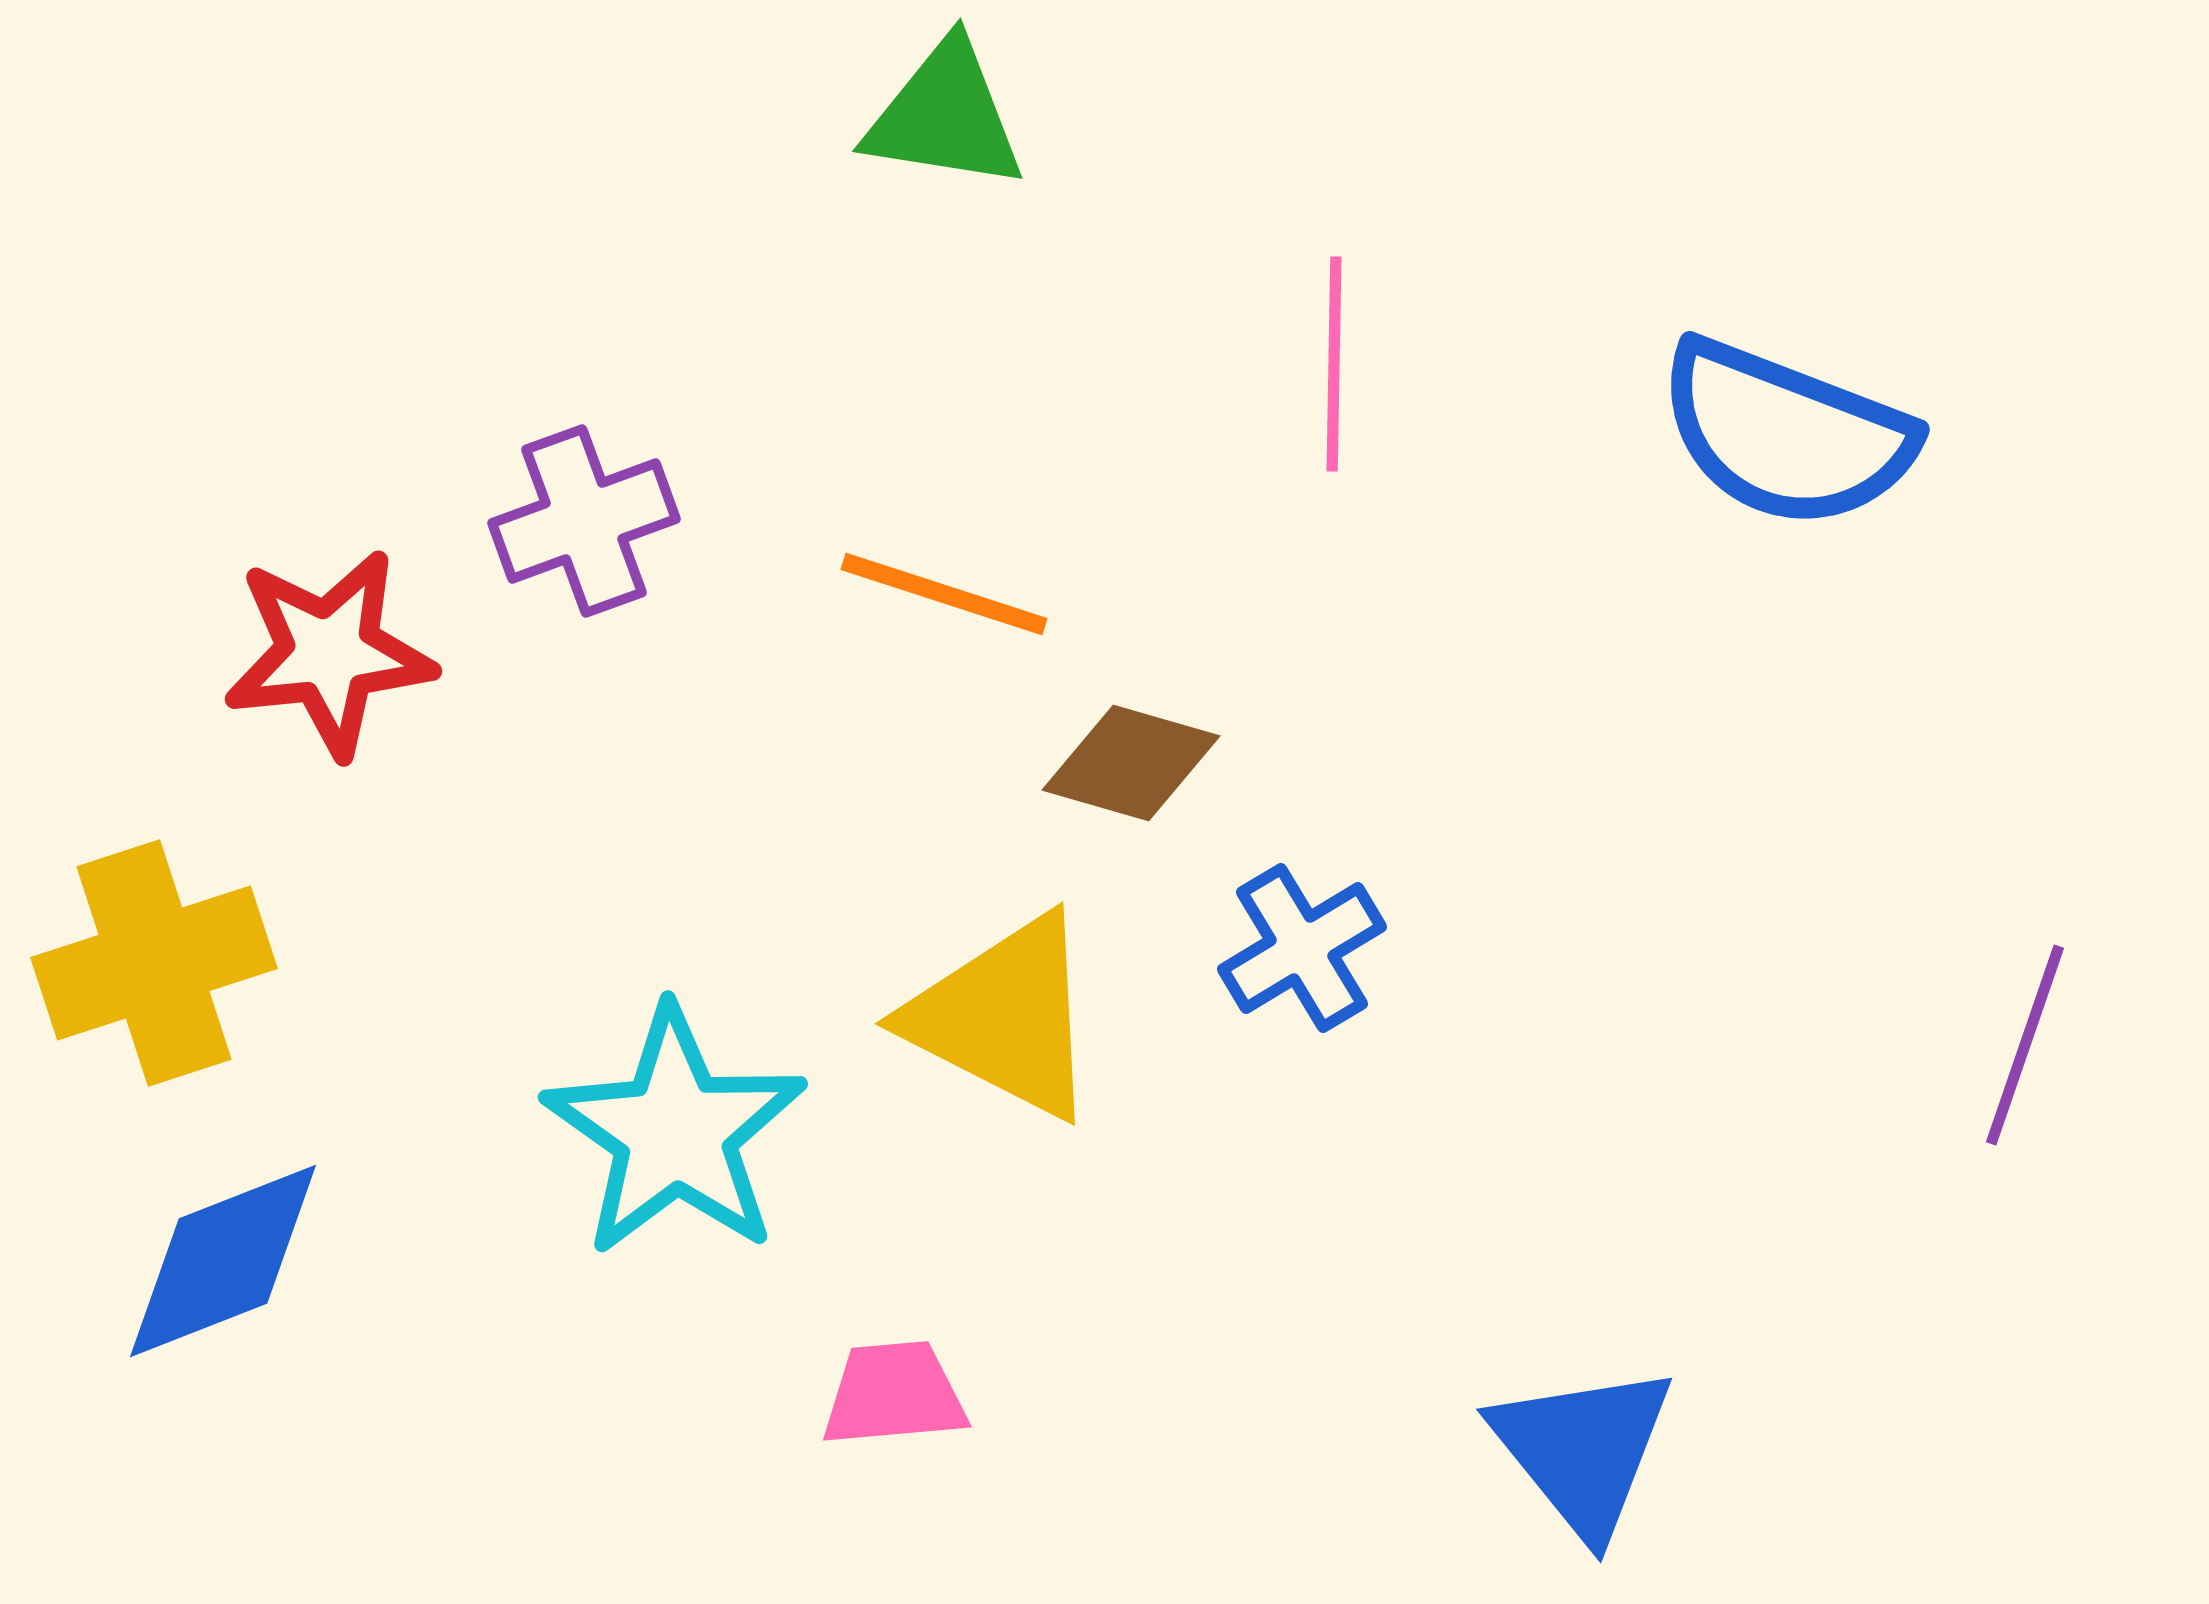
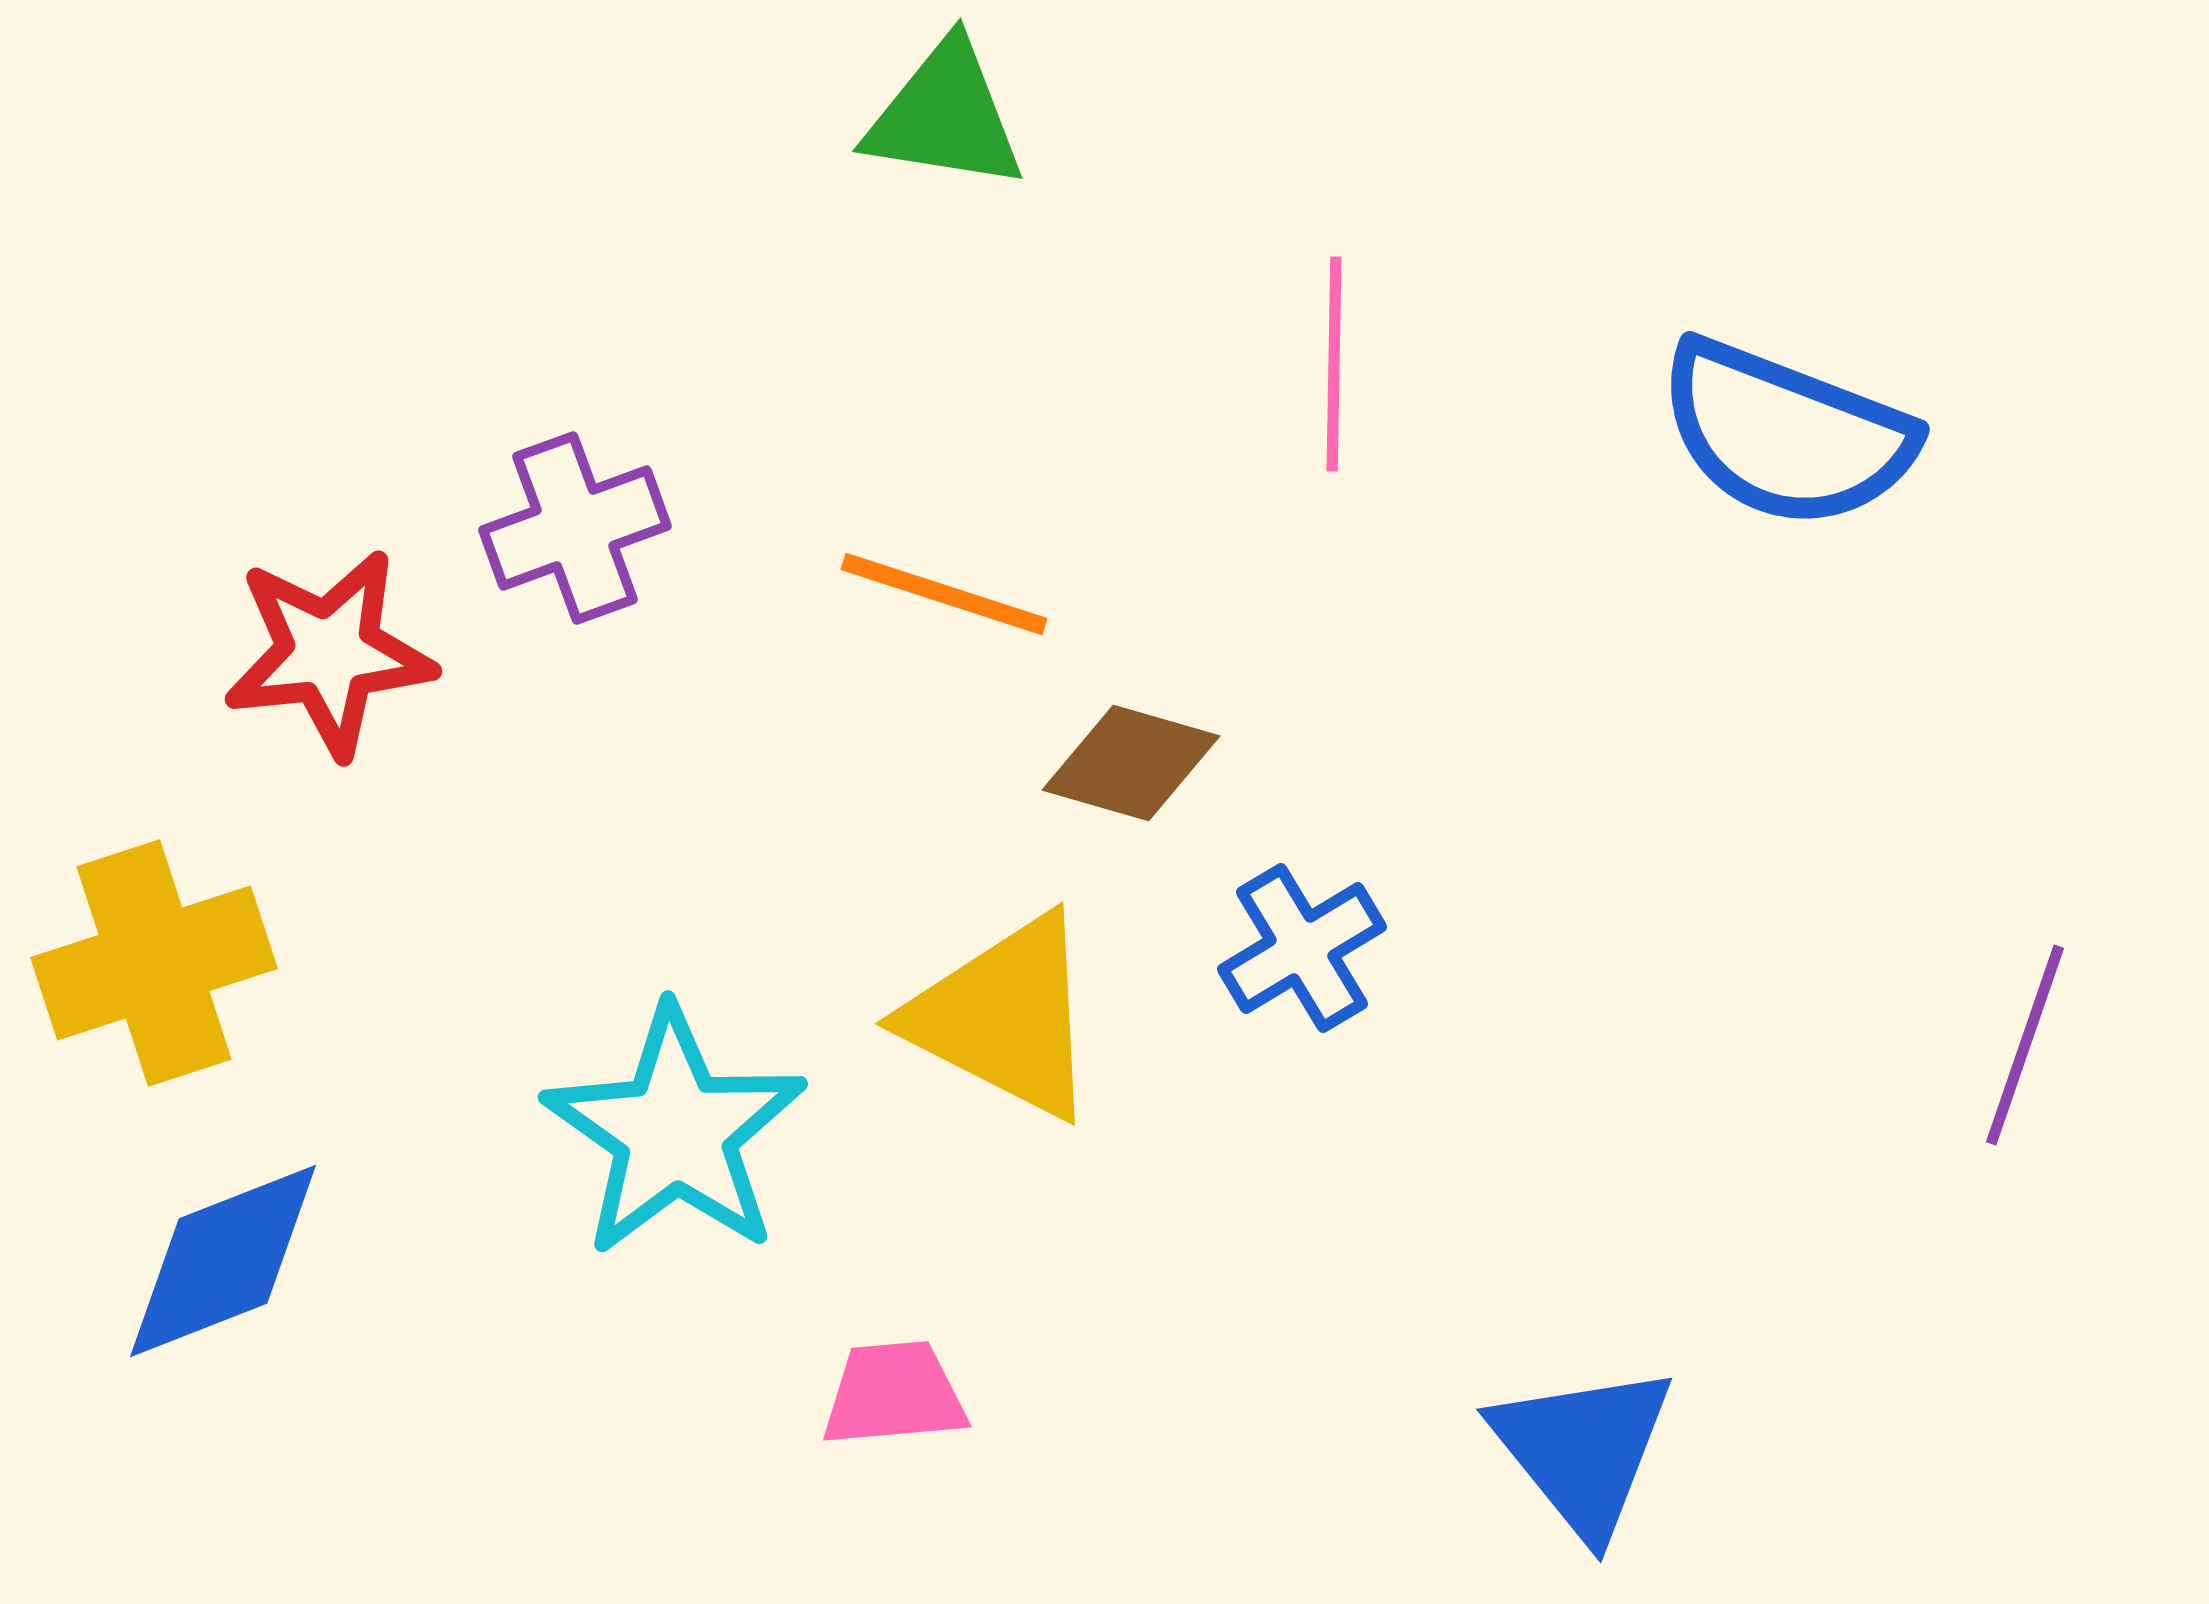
purple cross: moved 9 px left, 7 px down
